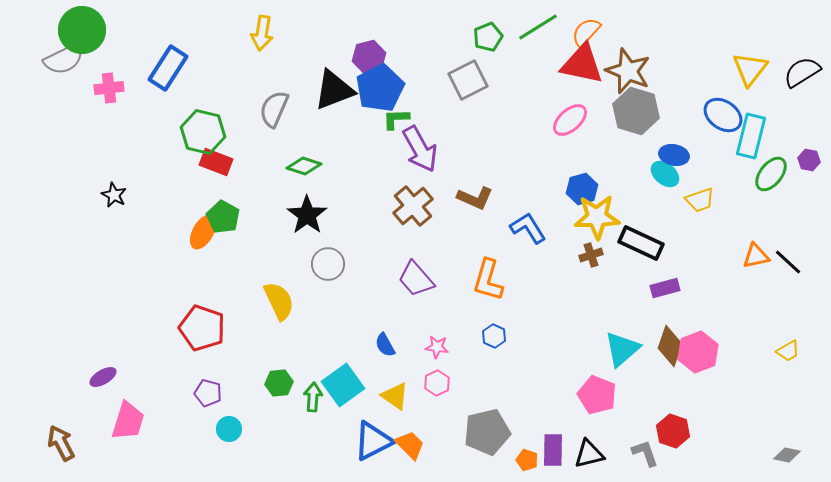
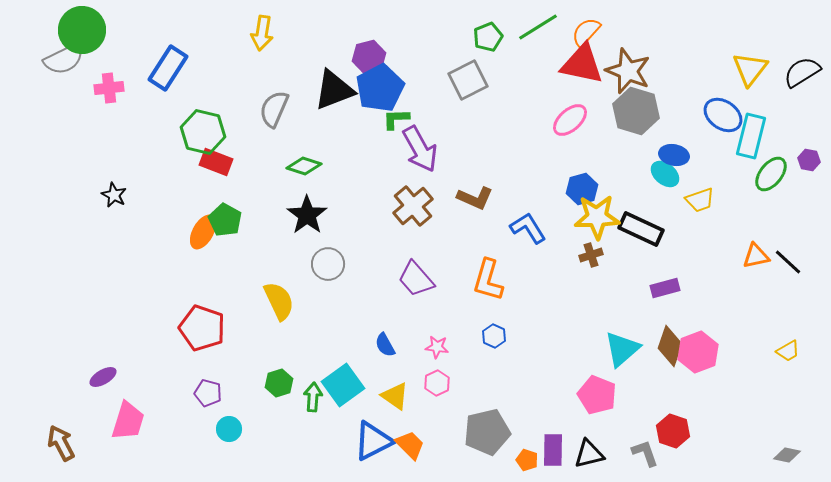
green pentagon at (223, 217): moved 2 px right, 3 px down
black rectangle at (641, 243): moved 14 px up
green hexagon at (279, 383): rotated 12 degrees counterclockwise
